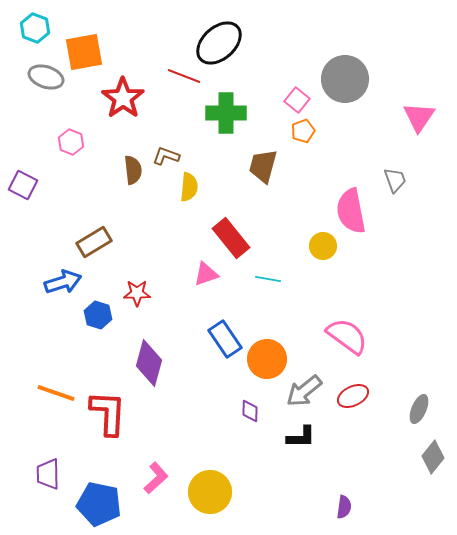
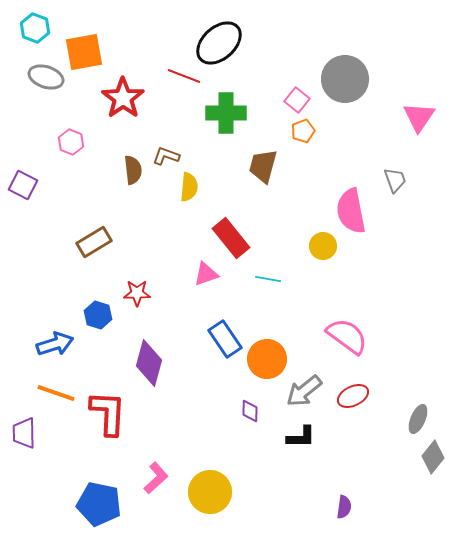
blue arrow at (63, 282): moved 8 px left, 62 px down
gray ellipse at (419, 409): moved 1 px left, 10 px down
purple trapezoid at (48, 474): moved 24 px left, 41 px up
